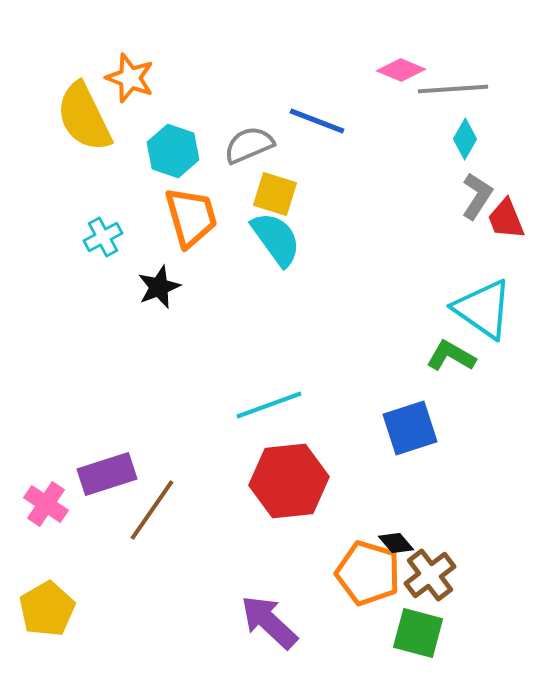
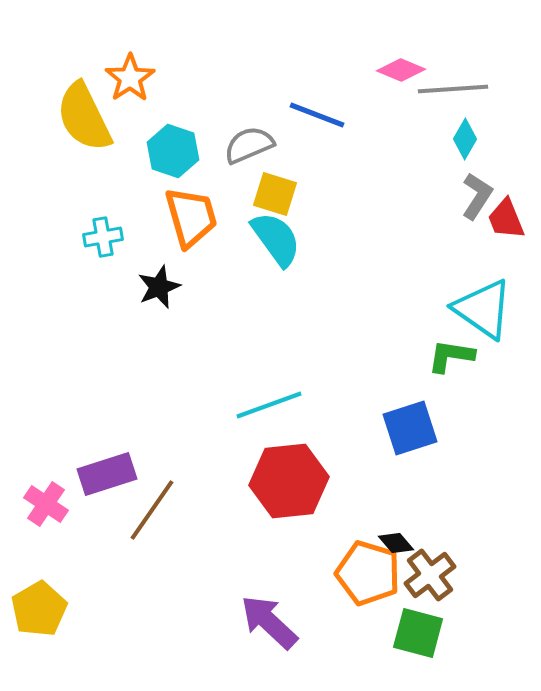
orange star: rotated 18 degrees clockwise
blue line: moved 6 px up
cyan cross: rotated 18 degrees clockwise
green L-shape: rotated 21 degrees counterclockwise
yellow pentagon: moved 8 px left
